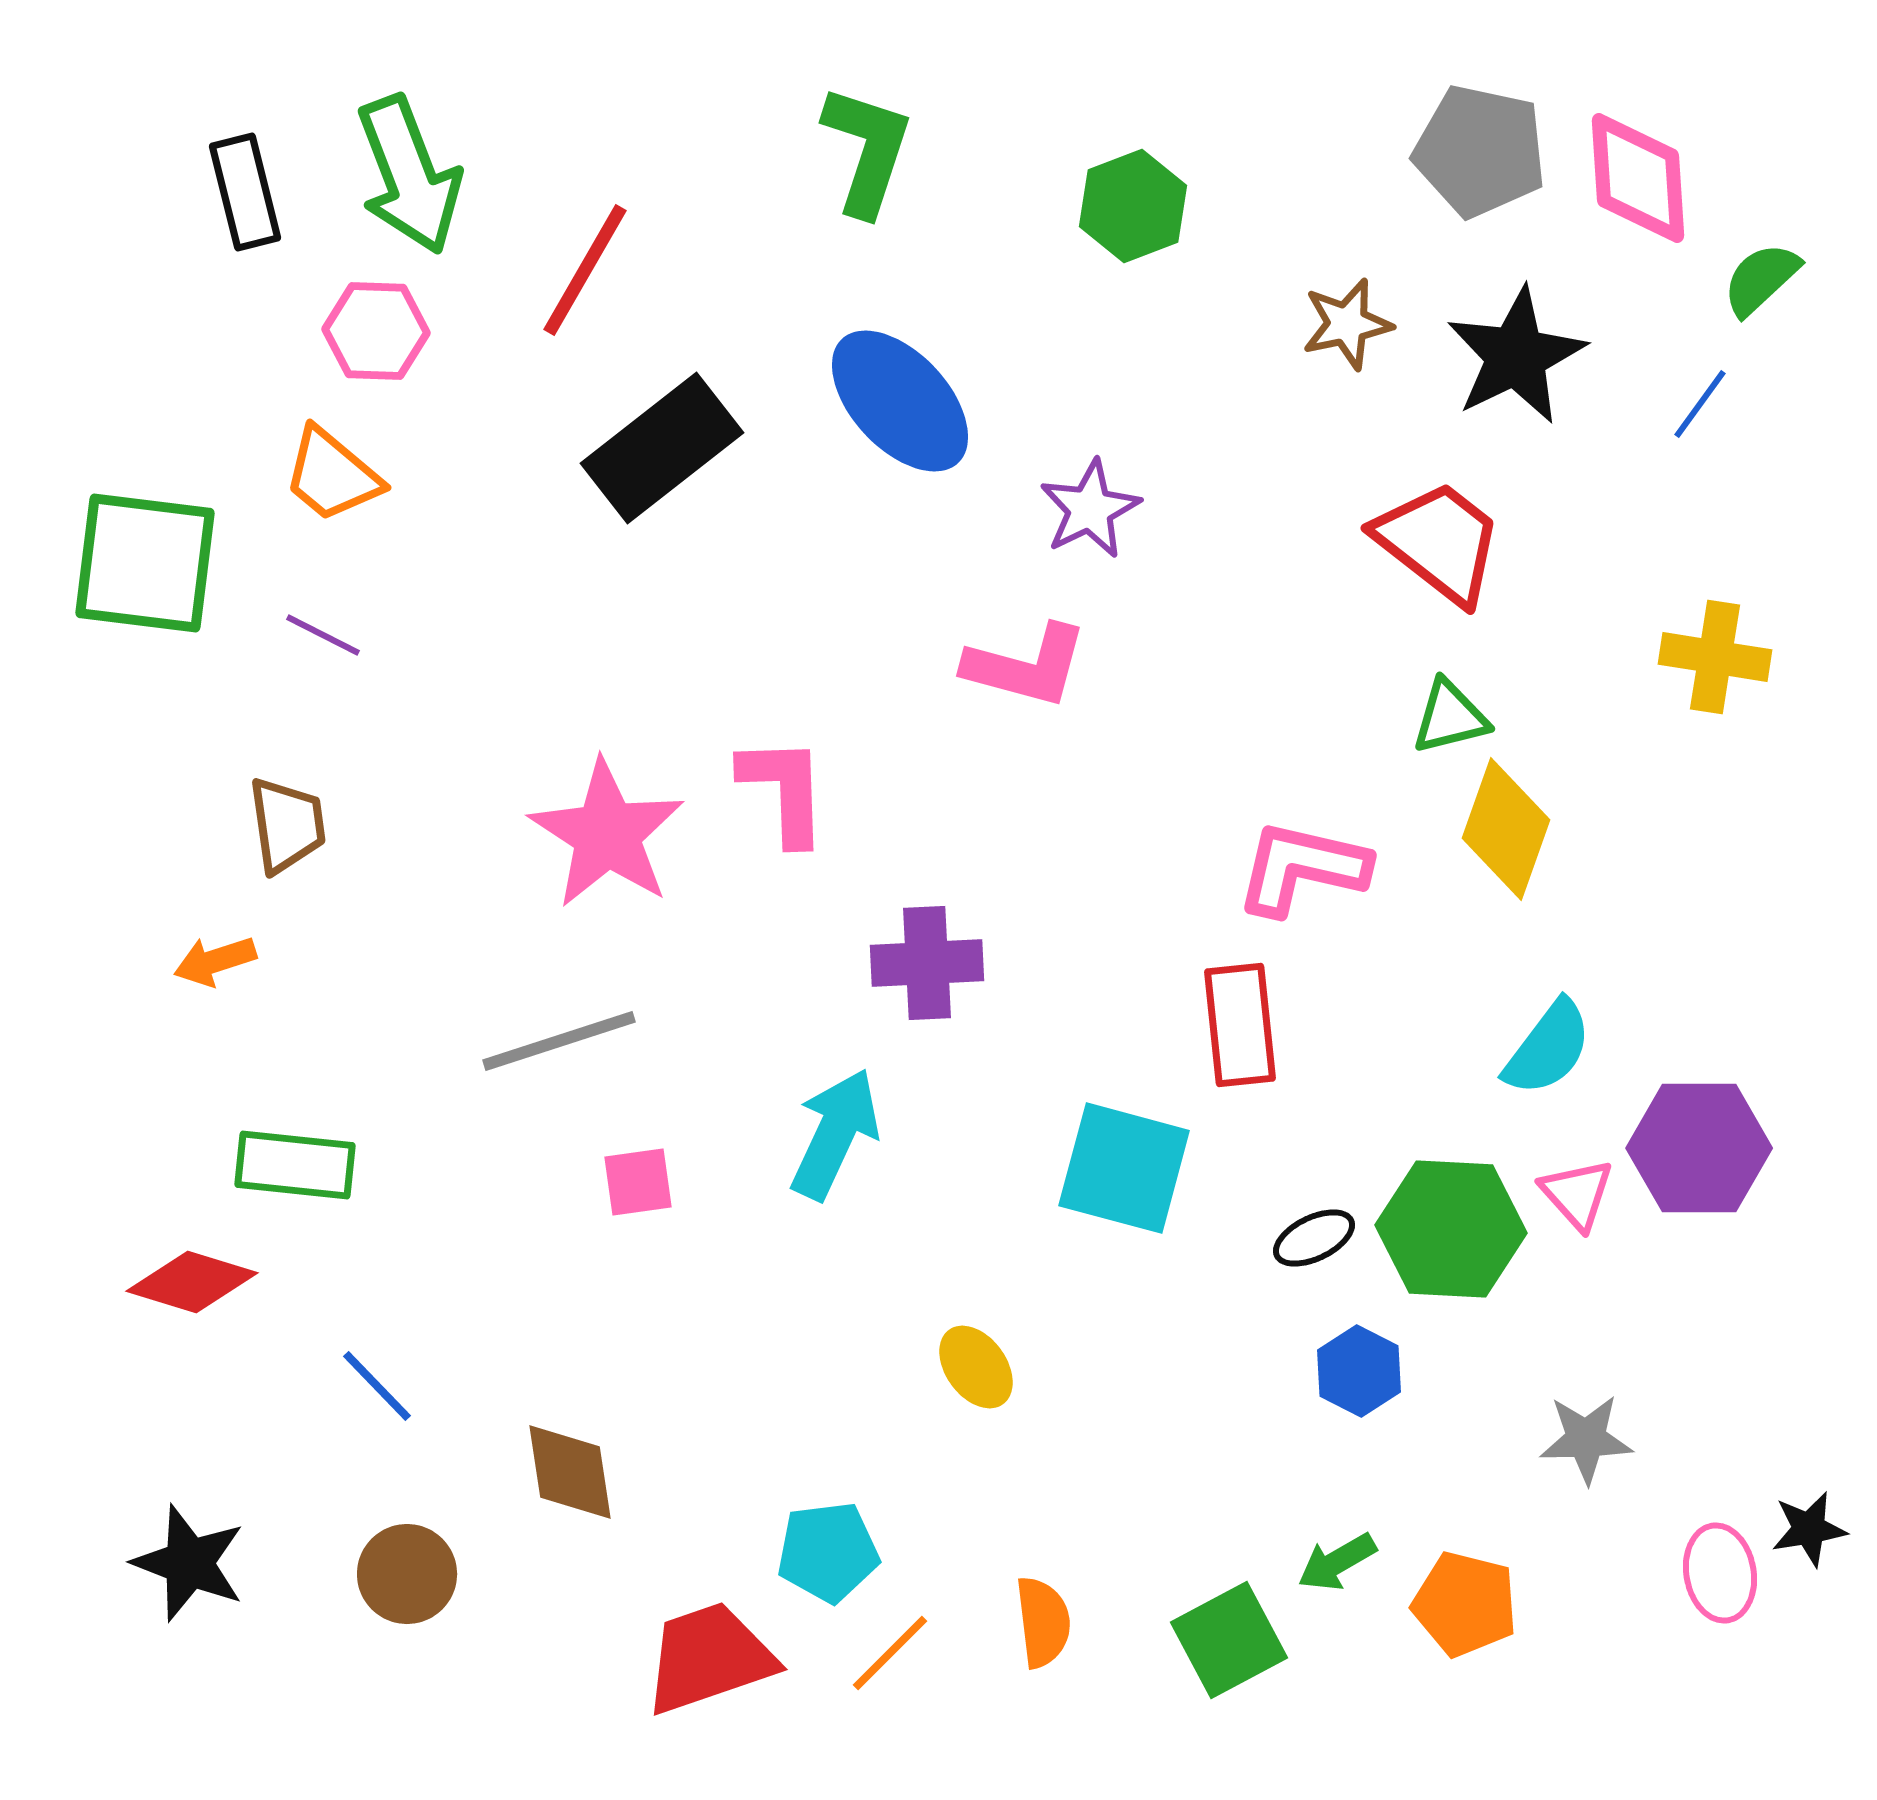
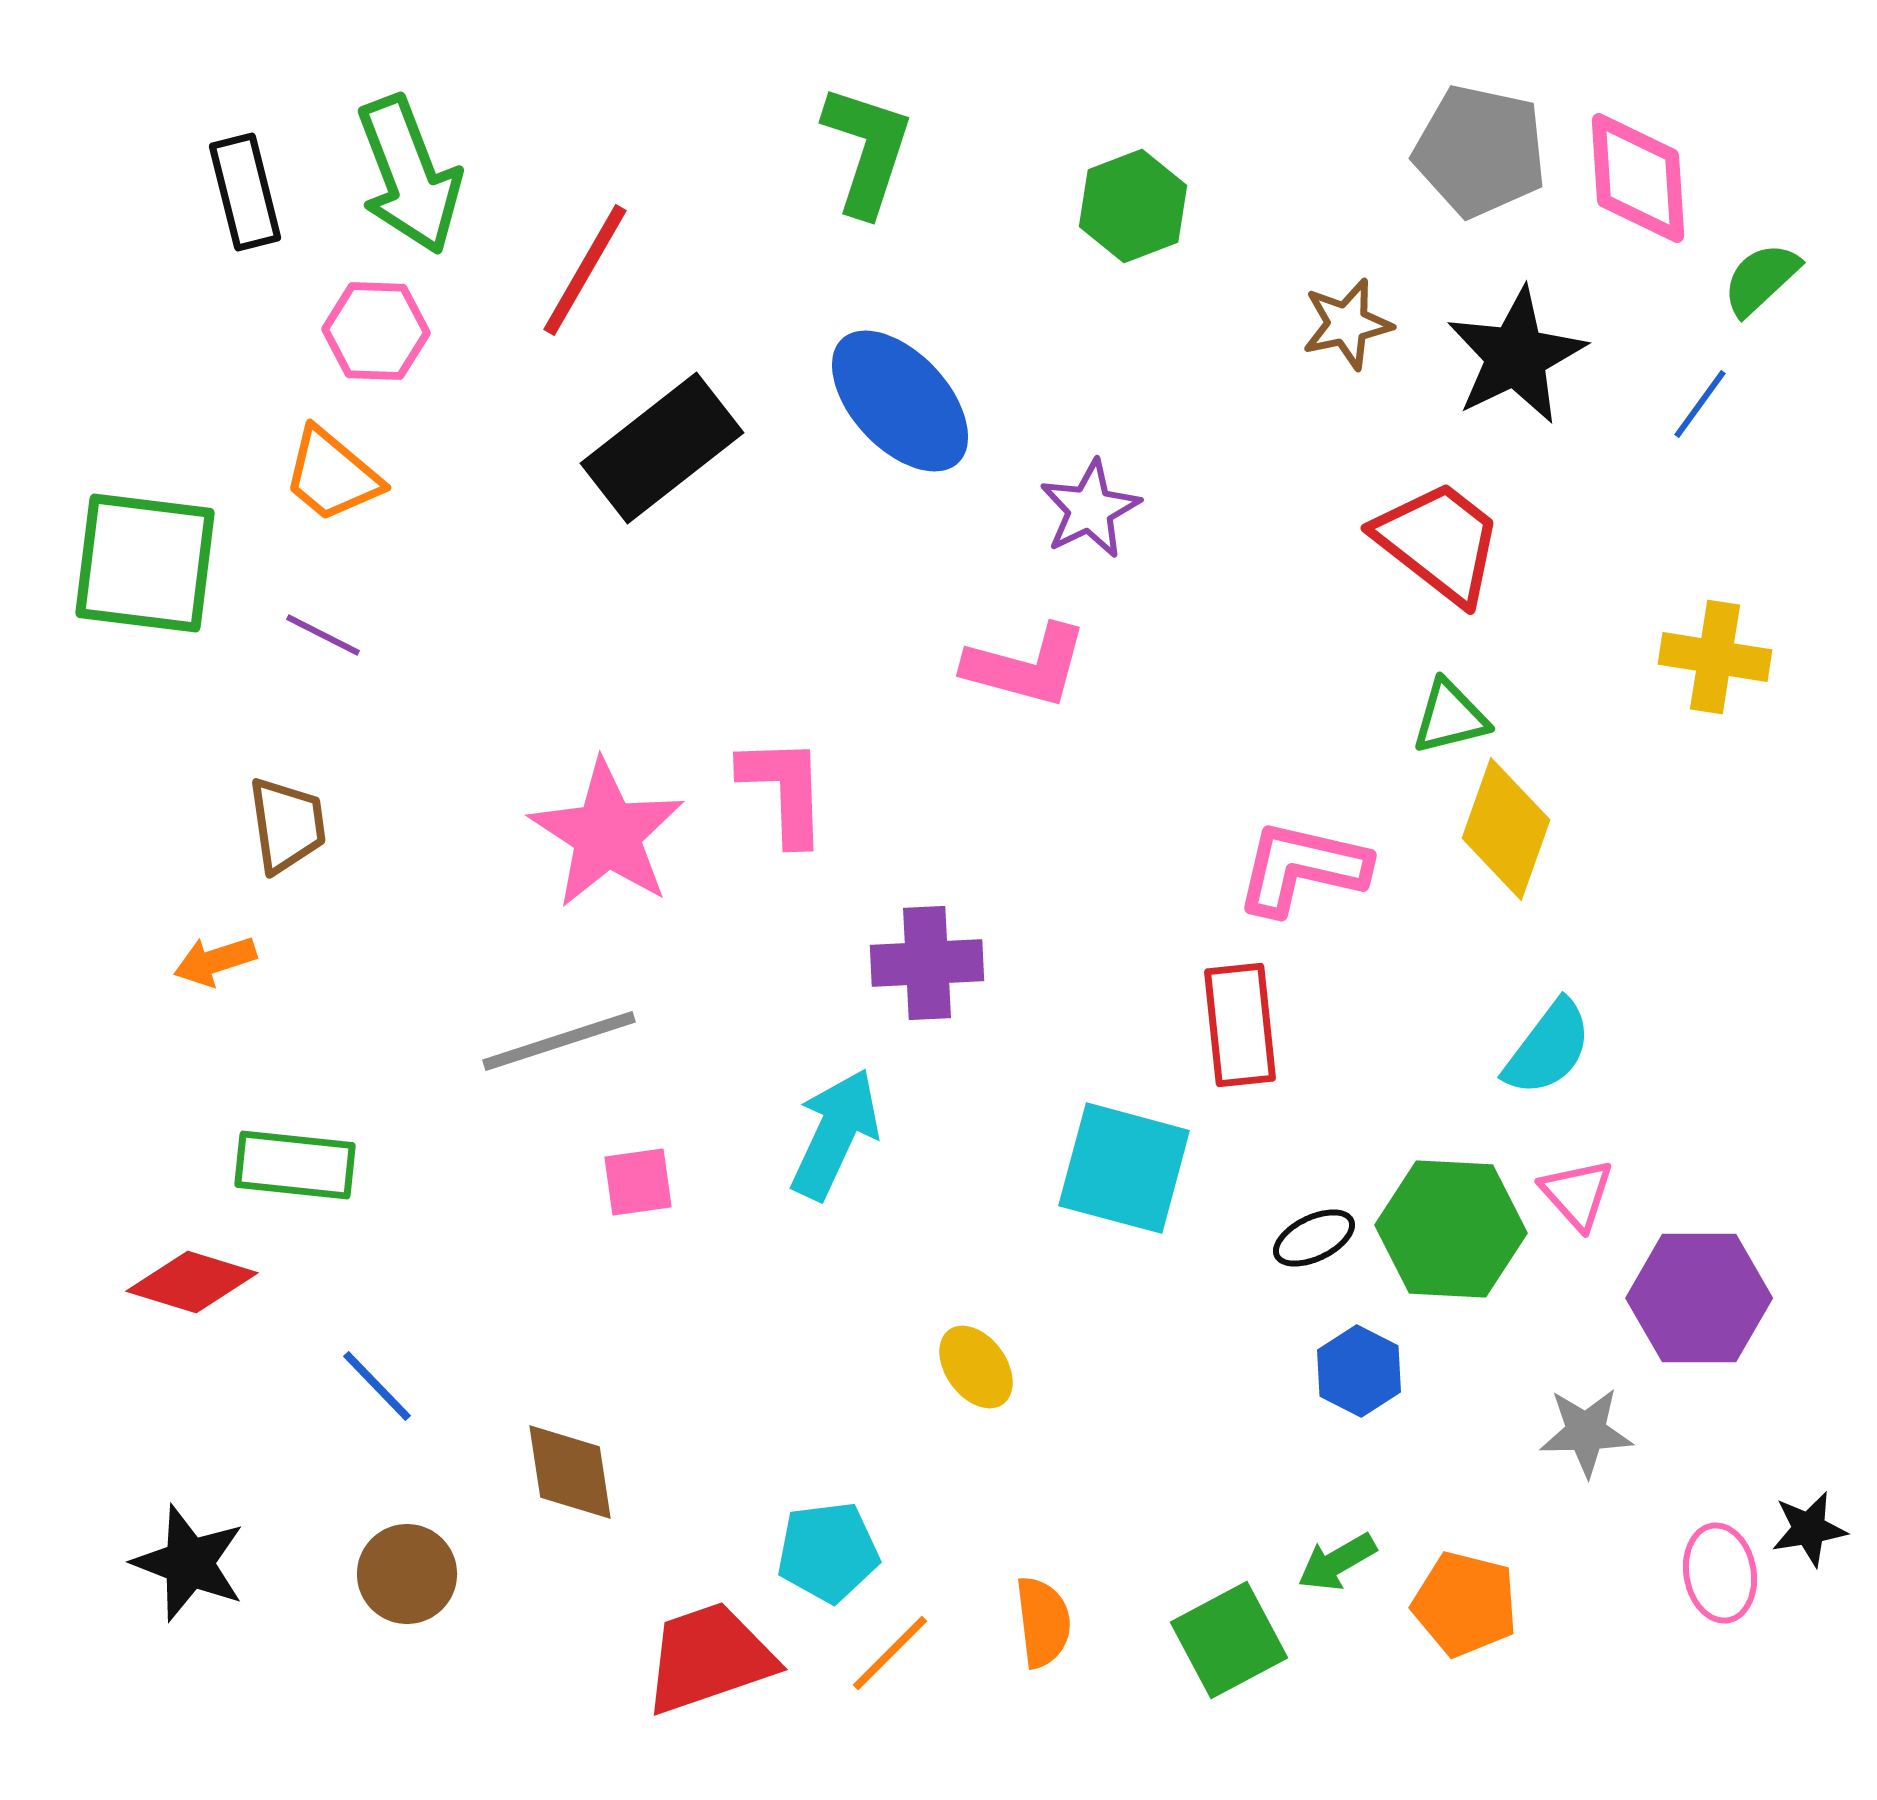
purple hexagon at (1699, 1148): moved 150 px down
gray star at (1586, 1439): moved 7 px up
